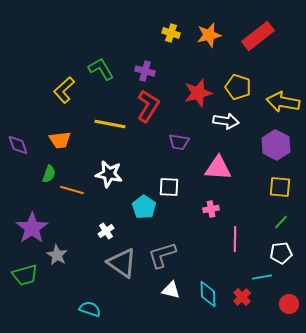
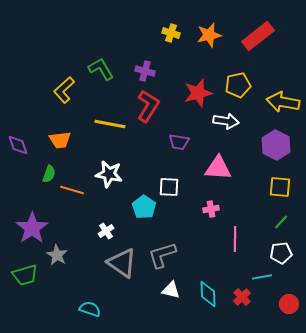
yellow pentagon: moved 2 px up; rotated 30 degrees counterclockwise
